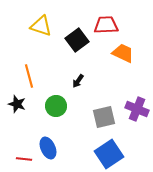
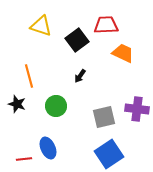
black arrow: moved 2 px right, 5 px up
purple cross: rotated 15 degrees counterclockwise
red line: rotated 14 degrees counterclockwise
